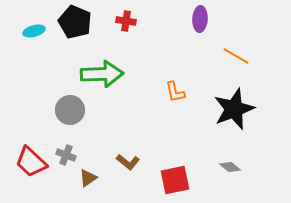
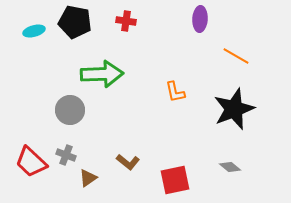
black pentagon: rotated 12 degrees counterclockwise
